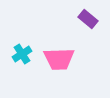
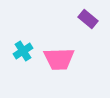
cyan cross: moved 1 px right, 3 px up
